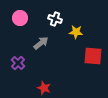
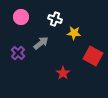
pink circle: moved 1 px right, 1 px up
yellow star: moved 2 px left, 1 px down
red square: rotated 24 degrees clockwise
purple cross: moved 10 px up
red star: moved 19 px right, 15 px up; rotated 16 degrees clockwise
